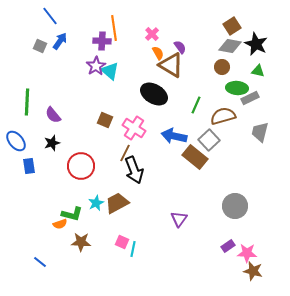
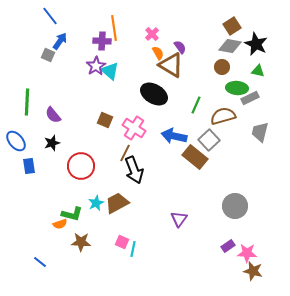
gray square at (40, 46): moved 8 px right, 9 px down
